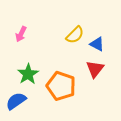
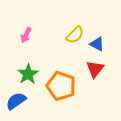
pink arrow: moved 5 px right, 1 px down
